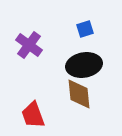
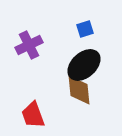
purple cross: rotated 28 degrees clockwise
black ellipse: rotated 32 degrees counterclockwise
brown diamond: moved 4 px up
